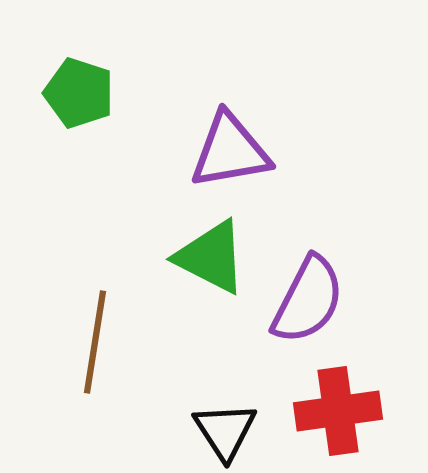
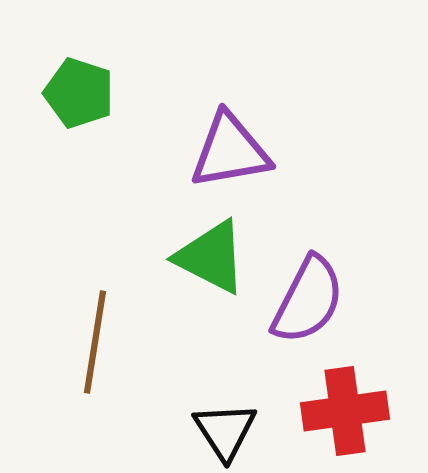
red cross: moved 7 px right
